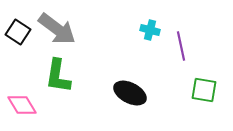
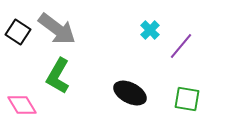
cyan cross: rotated 30 degrees clockwise
purple line: rotated 52 degrees clockwise
green L-shape: rotated 21 degrees clockwise
green square: moved 17 px left, 9 px down
